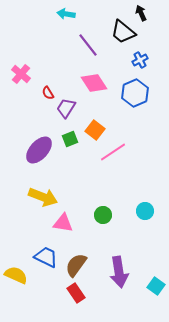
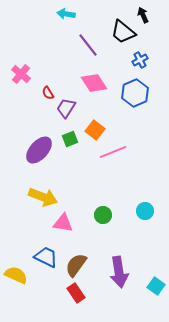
black arrow: moved 2 px right, 2 px down
pink line: rotated 12 degrees clockwise
